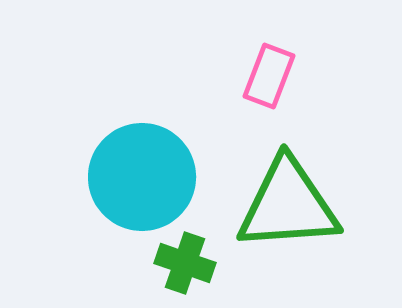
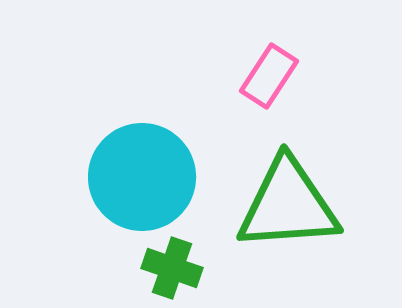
pink rectangle: rotated 12 degrees clockwise
green cross: moved 13 px left, 5 px down
